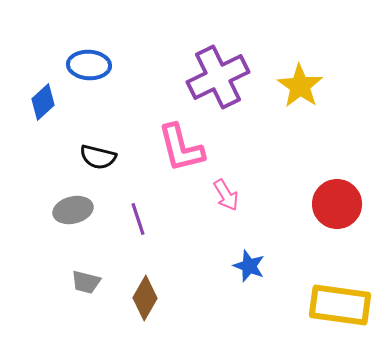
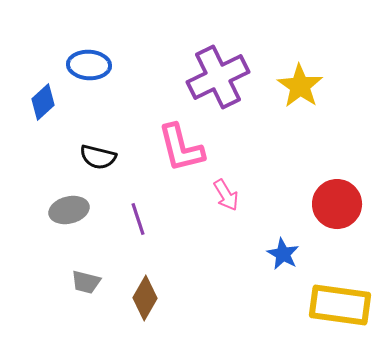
gray ellipse: moved 4 px left
blue star: moved 34 px right, 12 px up; rotated 8 degrees clockwise
